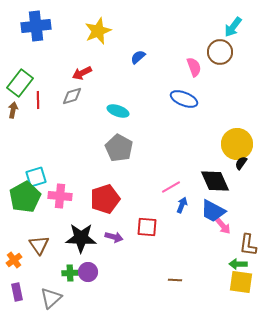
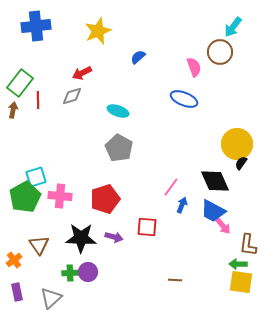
pink line: rotated 24 degrees counterclockwise
